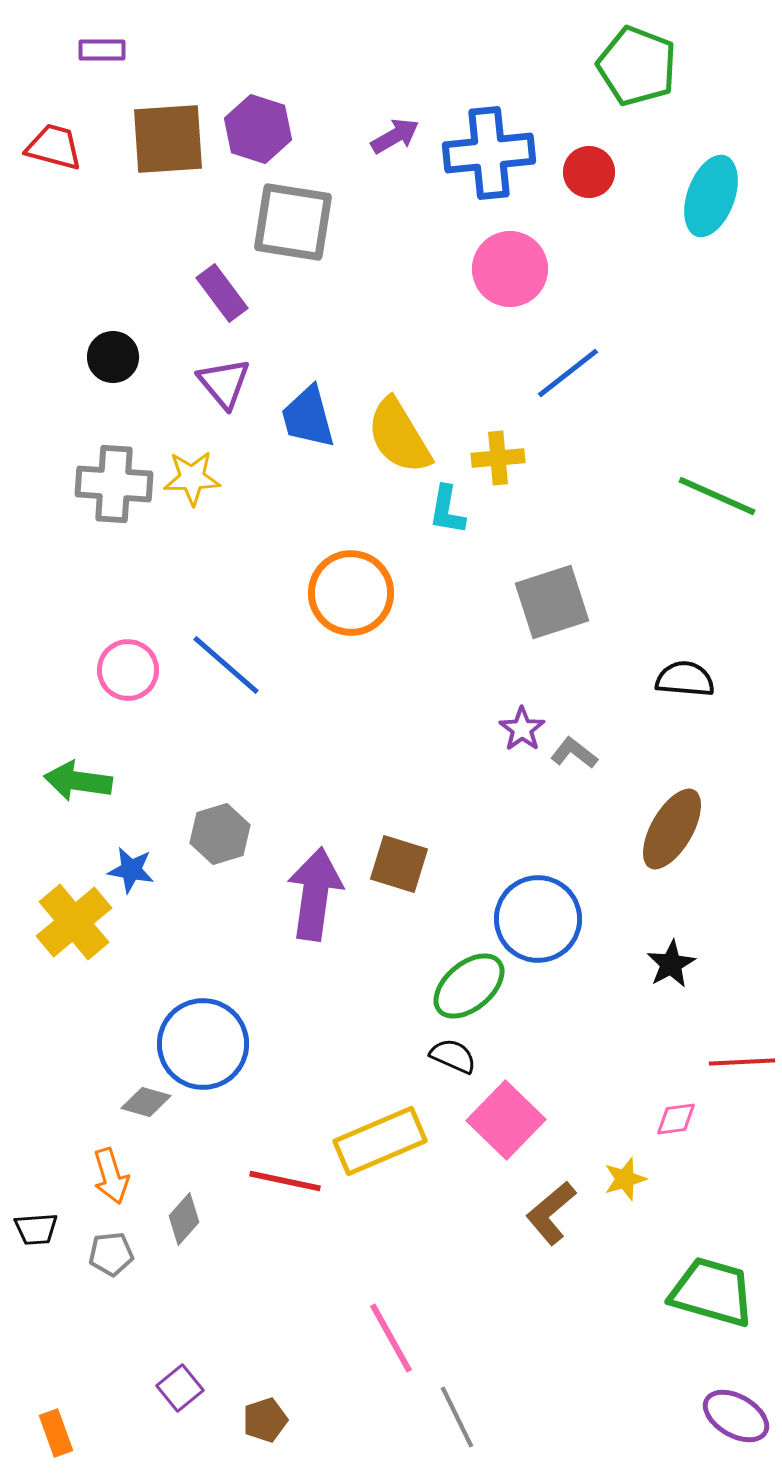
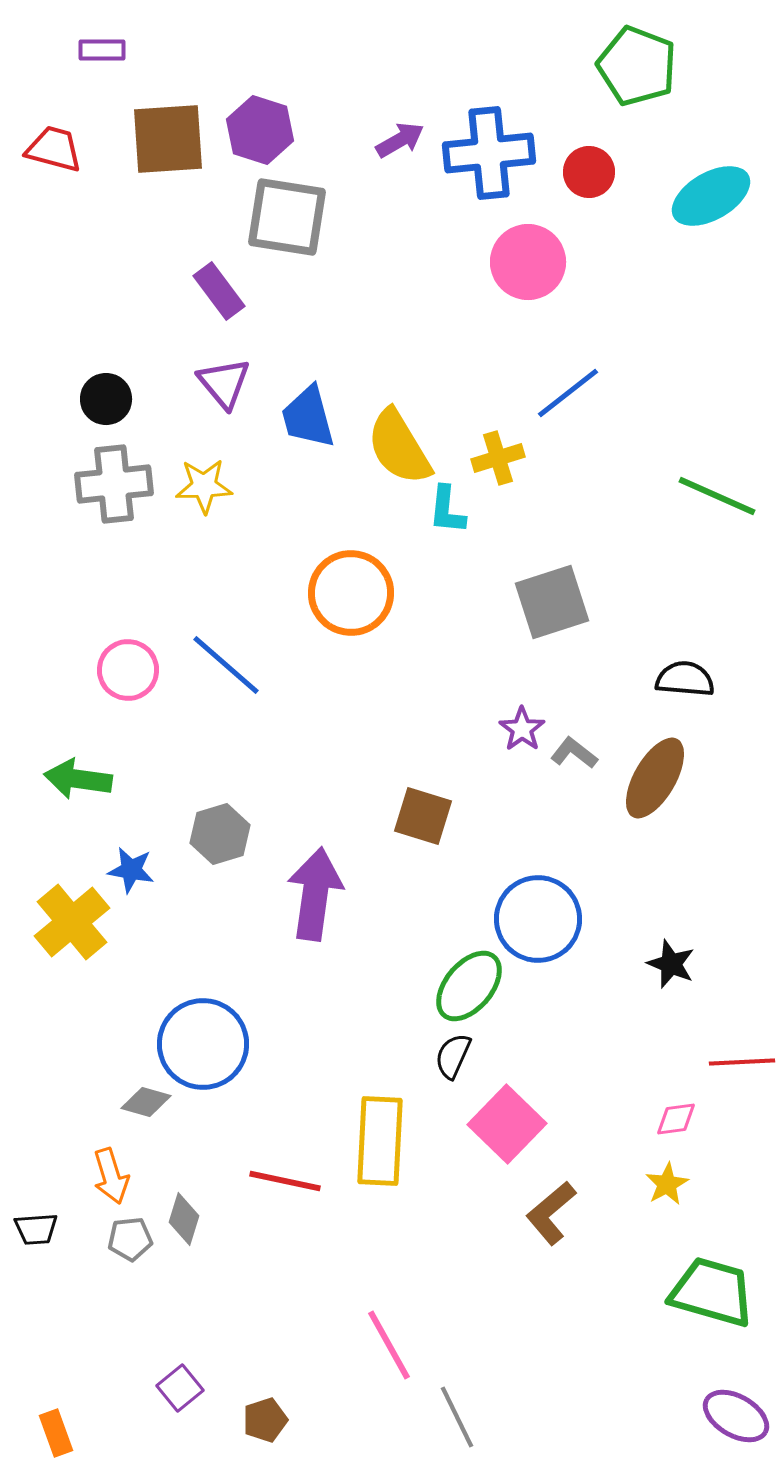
purple hexagon at (258, 129): moved 2 px right, 1 px down
purple arrow at (395, 136): moved 5 px right, 4 px down
red trapezoid at (54, 147): moved 2 px down
cyan ellipse at (711, 196): rotated 40 degrees clockwise
gray square at (293, 222): moved 6 px left, 5 px up
pink circle at (510, 269): moved 18 px right, 7 px up
purple rectangle at (222, 293): moved 3 px left, 2 px up
black circle at (113, 357): moved 7 px left, 42 px down
blue line at (568, 373): moved 20 px down
yellow semicircle at (399, 436): moved 11 px down
yellow cross at (498, 458): rotated 12 degrees counterclockwise
yellow star at (192, 478): moved 12 px right, 8 px down
gray cross at (114, 484): rotated 10 degrees counterclockwise
cyan L-shape at (447, 510): rotated 4 degrees counterclockwise
green arrow at (78, 781): moved 2 px up
brown ellipse at (672, 829): moved 17 px left, 51 px up
brown square at (399, 864): moved 24 px right, 48 px up
yellow cross at (74, 922): moved 2 px left
black star at (671, 964): rotated 21 degrees counterclockwise
green ellipse at (469, 986): rotated 10 degrees counterclockwise
black semicircle at (453, 1056): rotated 90 degrees counterclockwise
pink square at (506, 1120): moved 1 px right, 4 px down
yellow rectangle at (380, 1141): rotated 64 degrees counterclockwise
yellow star at (625, 1179): moved 42 px right, 5 px down; rotated 12 degrees counterclockwise
gray diamond at (184, 1219): rotated 24 degrees counterclockwise
gray pentagon at (111, 1254): moved 19 px right, 15 px up
pink line at (391, 1338): moved 2 px left, 7 px down
